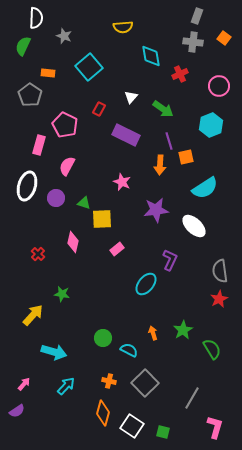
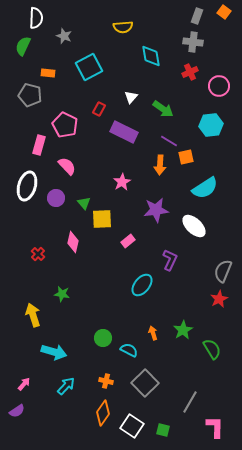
orange square at (224, 38): moved 26 px up
cyan square at (89, 67): rotated 12 degrees clockwise
red cross at (180, 74): moved 10 px right, 2 px up
gray pentagon at (30, 95): rotated 20 degrees counterclockwise
cyan hexagon at (211, 125): rotated 15 degrees clockwise
purple rectangle at (126, 135): moved 2 px left, 3 px up
purple line at (169, 141): rotated 42 degrees counterclockwise
pink semicircle at (67, 166): rotated 108 degrees clockwise
pink star at (122, 182): rotated 18 degrees clockwise
green triangle at (84, 203): rotated 32 degrees clockwise
pink rectangle at (117, 249): moved 11 px right, 8 px up
gray semicircle at (220, 271): moved 3 px right; rotated 30 degrees clockwise
cyan ellipse at (146, 284): moved 4 px left, 1 px down
yellow arrow at (33, 315): rotated 60 degrees counterclockwise
orange cross at (109, 381): moved 3 px left
gray line at (192, 398): moved 2 px left, 4 px down
orange diamond at (103, 413): rotated 20 degrees clockwise
pink L-shape at (215, 427): rotated 15 degrees counterclockwise
green square at (163, 432): moved 2 px up
